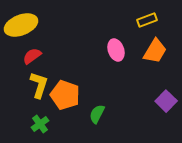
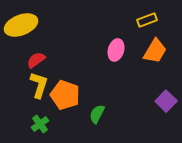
pink ellipse: rotated 35 degrees clockwise
red semicircle: moved 4 px right, 4 px down
